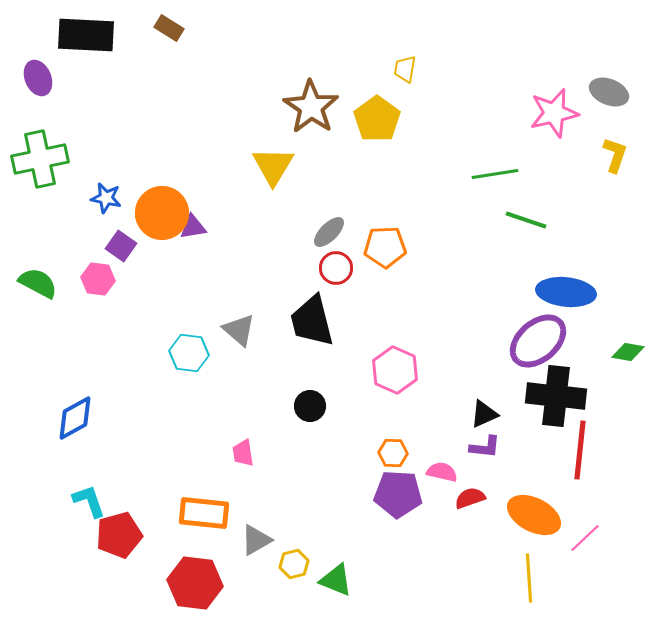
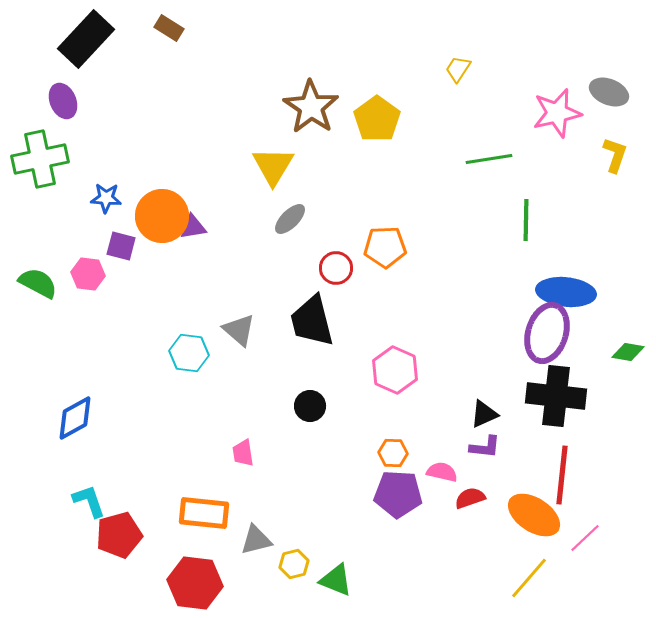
black rectangle at (86, 35): moved 4 px down; rotated 50 degrees counterclockwise
yellow trapezoid at (405, 69): moved 53 px right; rotated 24 degrees clockwise
purple ellipse at (38, 78): moved 25 px right, 23 px down
pink star at (554, 113): moved 3 px right
green line at (495, 174): moved 6 px left, 15 px up
blue star at (106, 198): rotated 8 degrees counterclockwise
orange circle at (162, 213): moved 3 px down
green line at (526, 220): rotated 72 degrees clockwise
gray ellipse at (329, 232): moved 39 px left, 13 px up
purple square at (121, 246): rotated 20 degrees counterclockwise
pink hexagon at (98, 279): moved 10 px left, 5 px up
purple ellipse at (538, 341): moved 9 px right, 8 px up; rotated 32 degrees counterclockwise
red line at (580, 450): moved 18 px left, 25 px down
orange ellipse at (534, 515): rotated 6 degrees clockwise
gray triangle at (256, 540): rotated 16 degrees clockwise
yellow line at (529, 578): rotated 45 degrees clockwise
